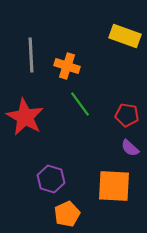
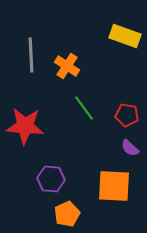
orange cross: rotated 15 degrees clockwise
green line: moved 4 px right, 4 px down
red star: moved 9 px down; rotated 24 degrees counterclockwise
purple hexagon: rotated 12 degrees counterclockwise
